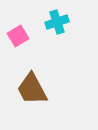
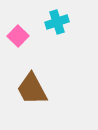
pink square: rotated 15 degrees counterclockwise
